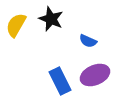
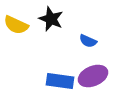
yellow semicircle: rotated 95 degrees counterclockwise
purple ellipse: moved 2 px left, 1 px down
blue rectangle: rotated 56 degrees counterclockwise
